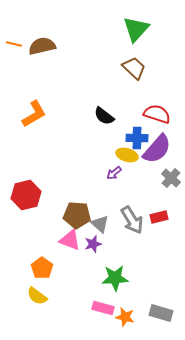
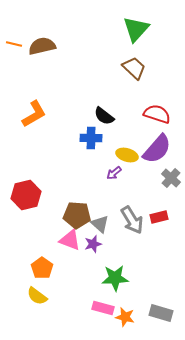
blue cross: moved 46 px left
